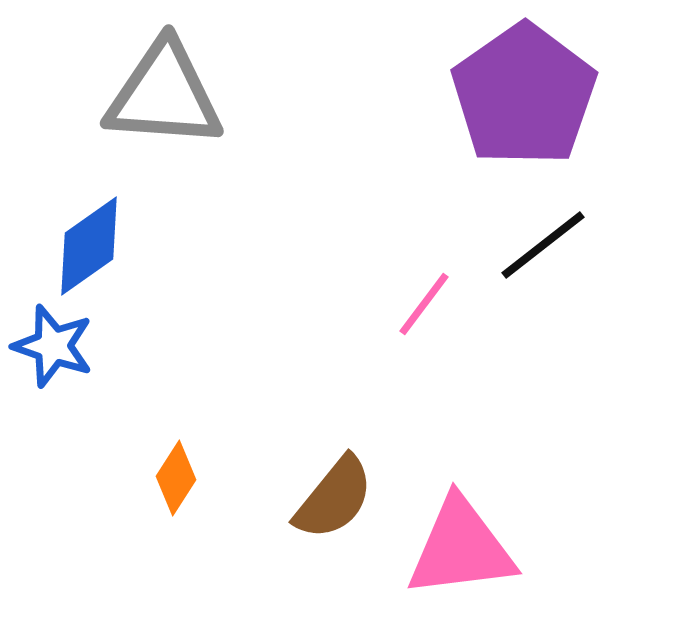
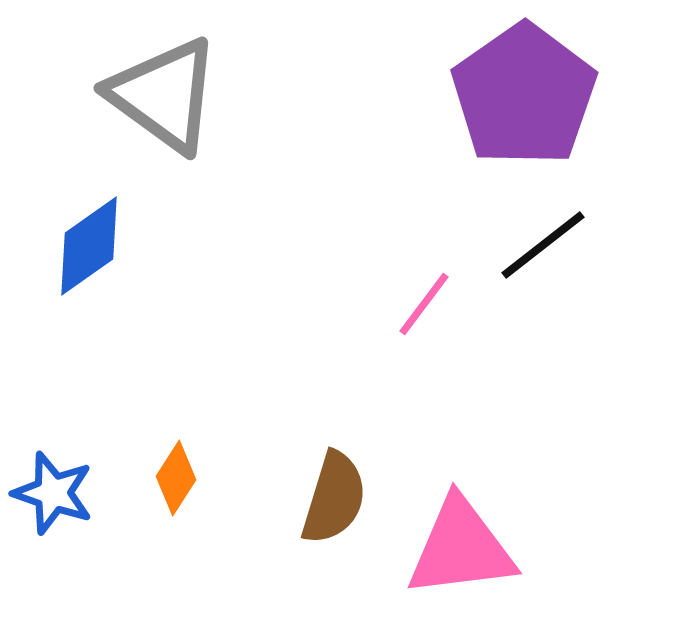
gray triangle: rotated 32 degrees clockwise
blue star: moved 147 px down
brown semicircle: rotated 22 degrees counterclockwise
